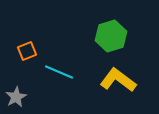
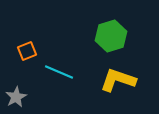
yellow L-shape: rotated 18 degrees counterclockwise
